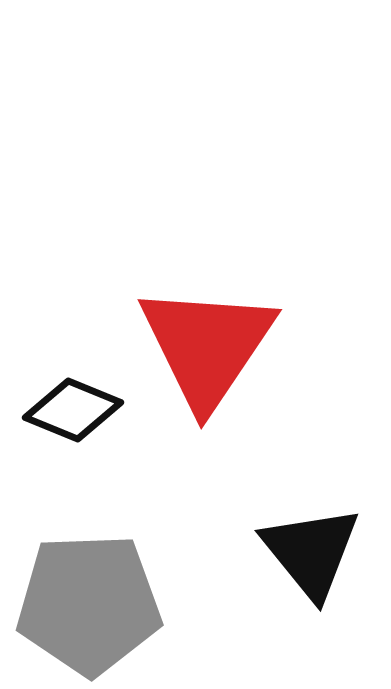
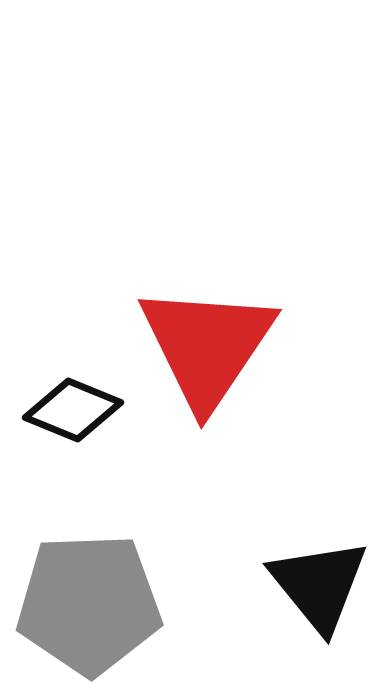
black triangle: moved 8 px right, 33 px down
